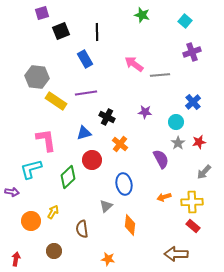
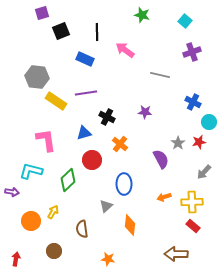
blue rectangle: rotated 36 degrees counterclockwise
pink arrow: moved 9 px left, 14 px up
gray line: rotated 18 degrees clockwise
blue cross: rotated 21 degrees counterclockwise
cyan circle: moved 33 px right
cyan L-shape: moved 2 px down; rotated 30 degrees clockwise
green diamond: moved 3 px down
blue ellipse: rotated 10 degrees clockwise
